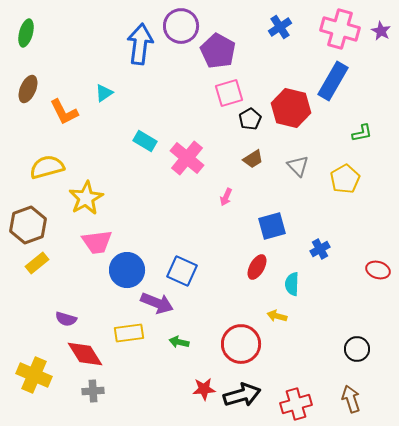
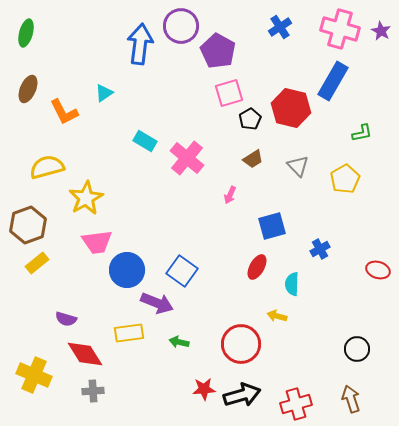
pink arrow at (226, 197): moved 4 px right, 2 px up
blue square at (182, 271): rotated 12 degrees clockwise
